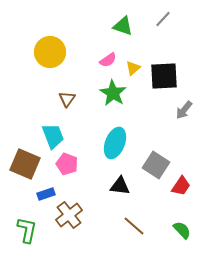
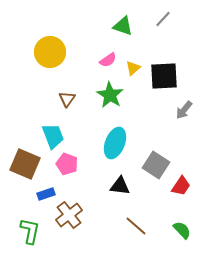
green star: moved 3 px left, 2 px down
brown line: moved 2 px right
green L-shape: moved 3 px right, 1 px down
